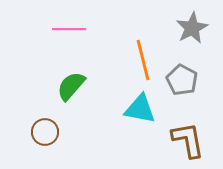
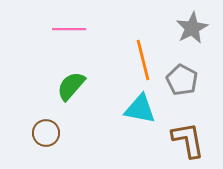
brown circle: moved 1 px right, 1 px down
